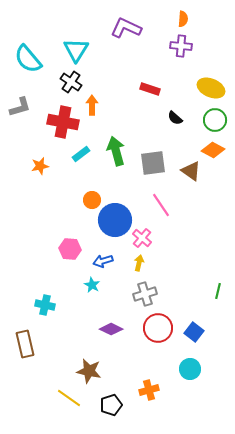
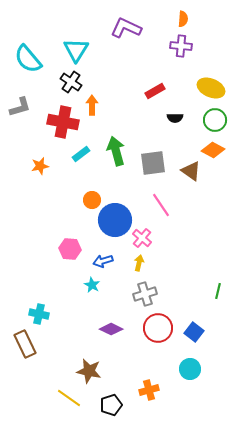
red rectangle: moved 5 px right, 2 px down; rotated 48 degrees counterclockwise
black semicircle: rotated 42 degrees counterclockwise
cyan cross: moved 6 px left, 9 px down
brown rectangle: rotated 12 degrees counterclockwise
